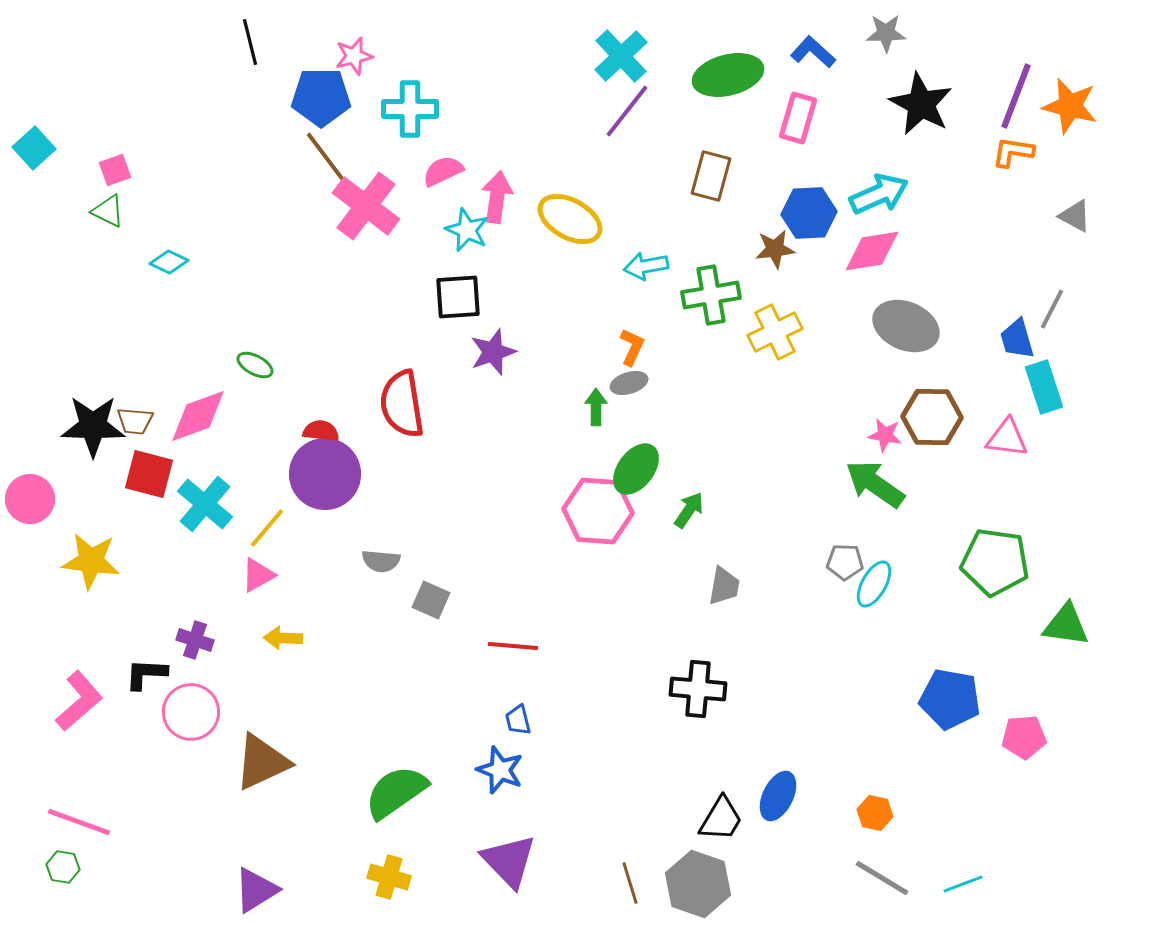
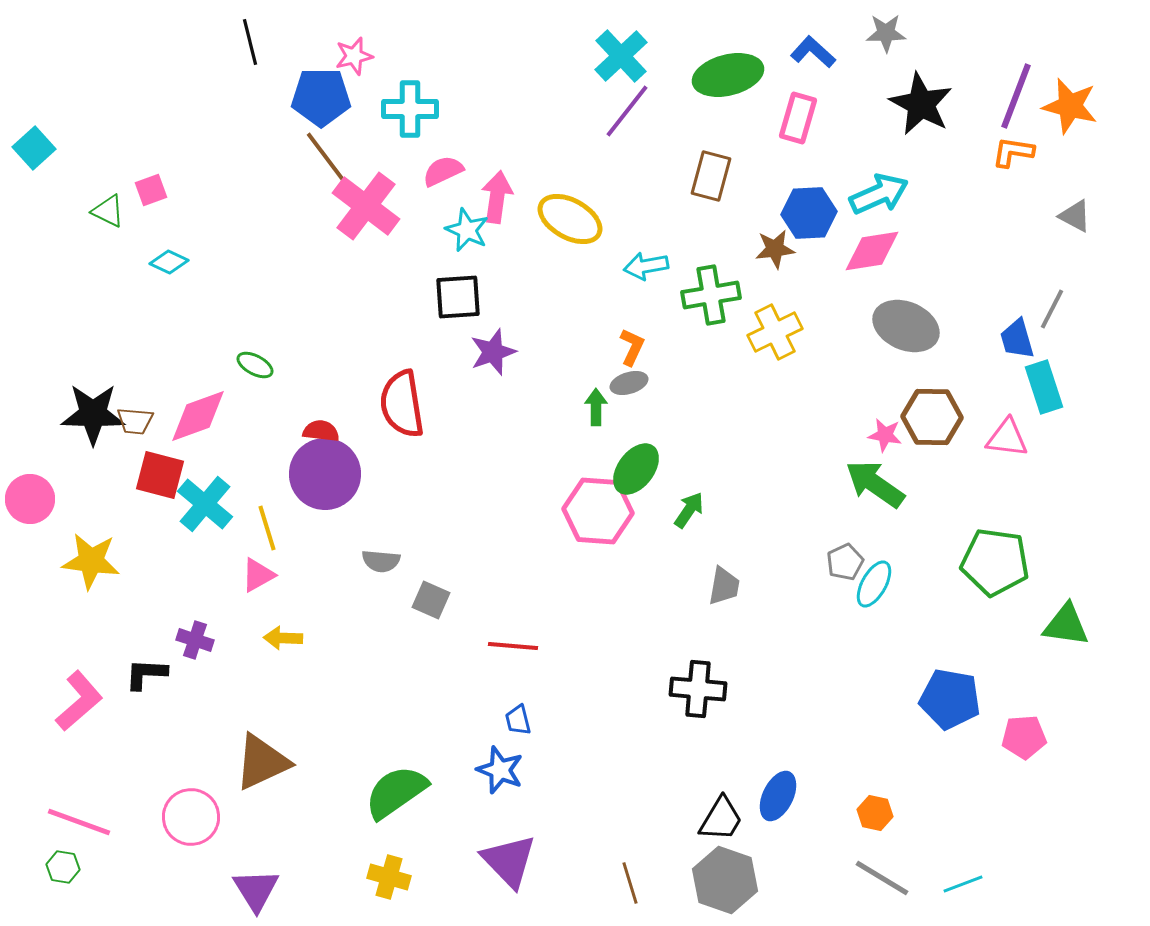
pink square at (115, 170): moved 36 px right, 20 px down
black star at (93, 426): moved 12 px up
red square at (149, 474): moved 11 px right, 1 px down
yellow line at (267, 528): rotated 57 degrees counterclockwise
gray pentagon at (845, 562): rotated 27 degrees counterclockwise
pink circle at (191, 712): moved 105 px down
gray hexagon at (698, 884): moved 27 px right, 4 px up
purple triangle at (256, 890): rotated 30 degrees counterclockwise
